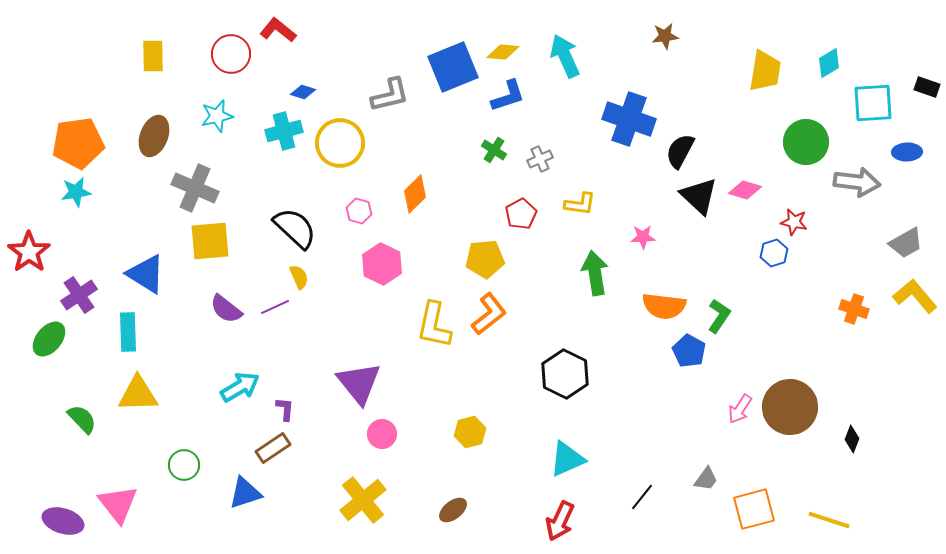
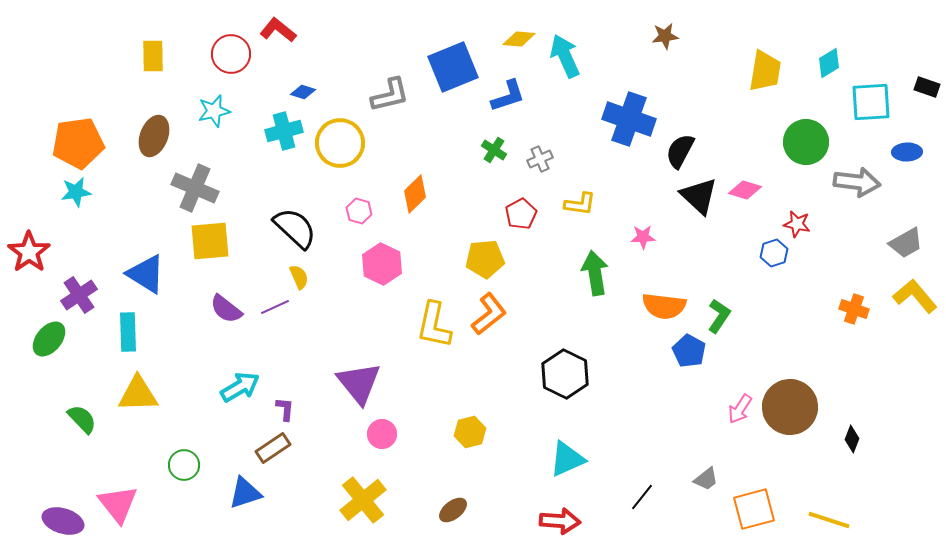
yellow diamond at (503, 52): moved 16 px right, 13 px up
cyan square at (873, 103): moved 2 px left, 1 px up
cyan star at (217, 116): moved 3 px left, 5 px up
red star at (794, 222): moved 3 px right, 2 px down
gray trapezoid at (706, 479): rotated 16 degrees clockwise
red arrow at (560, 521): rotated 111 degrees counterclockwise
